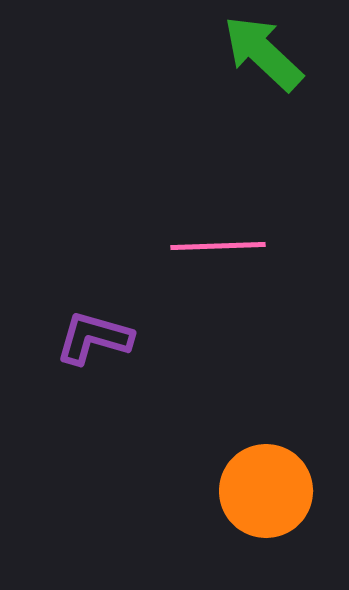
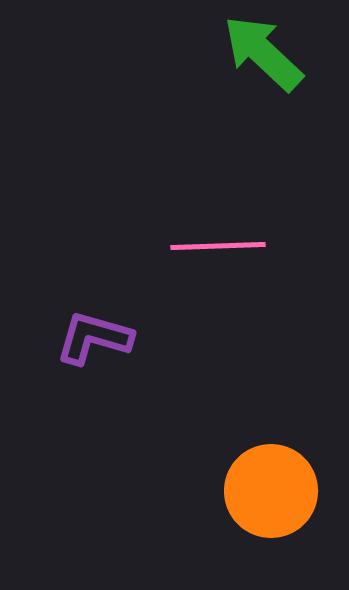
orange circle: moved 5 px right
